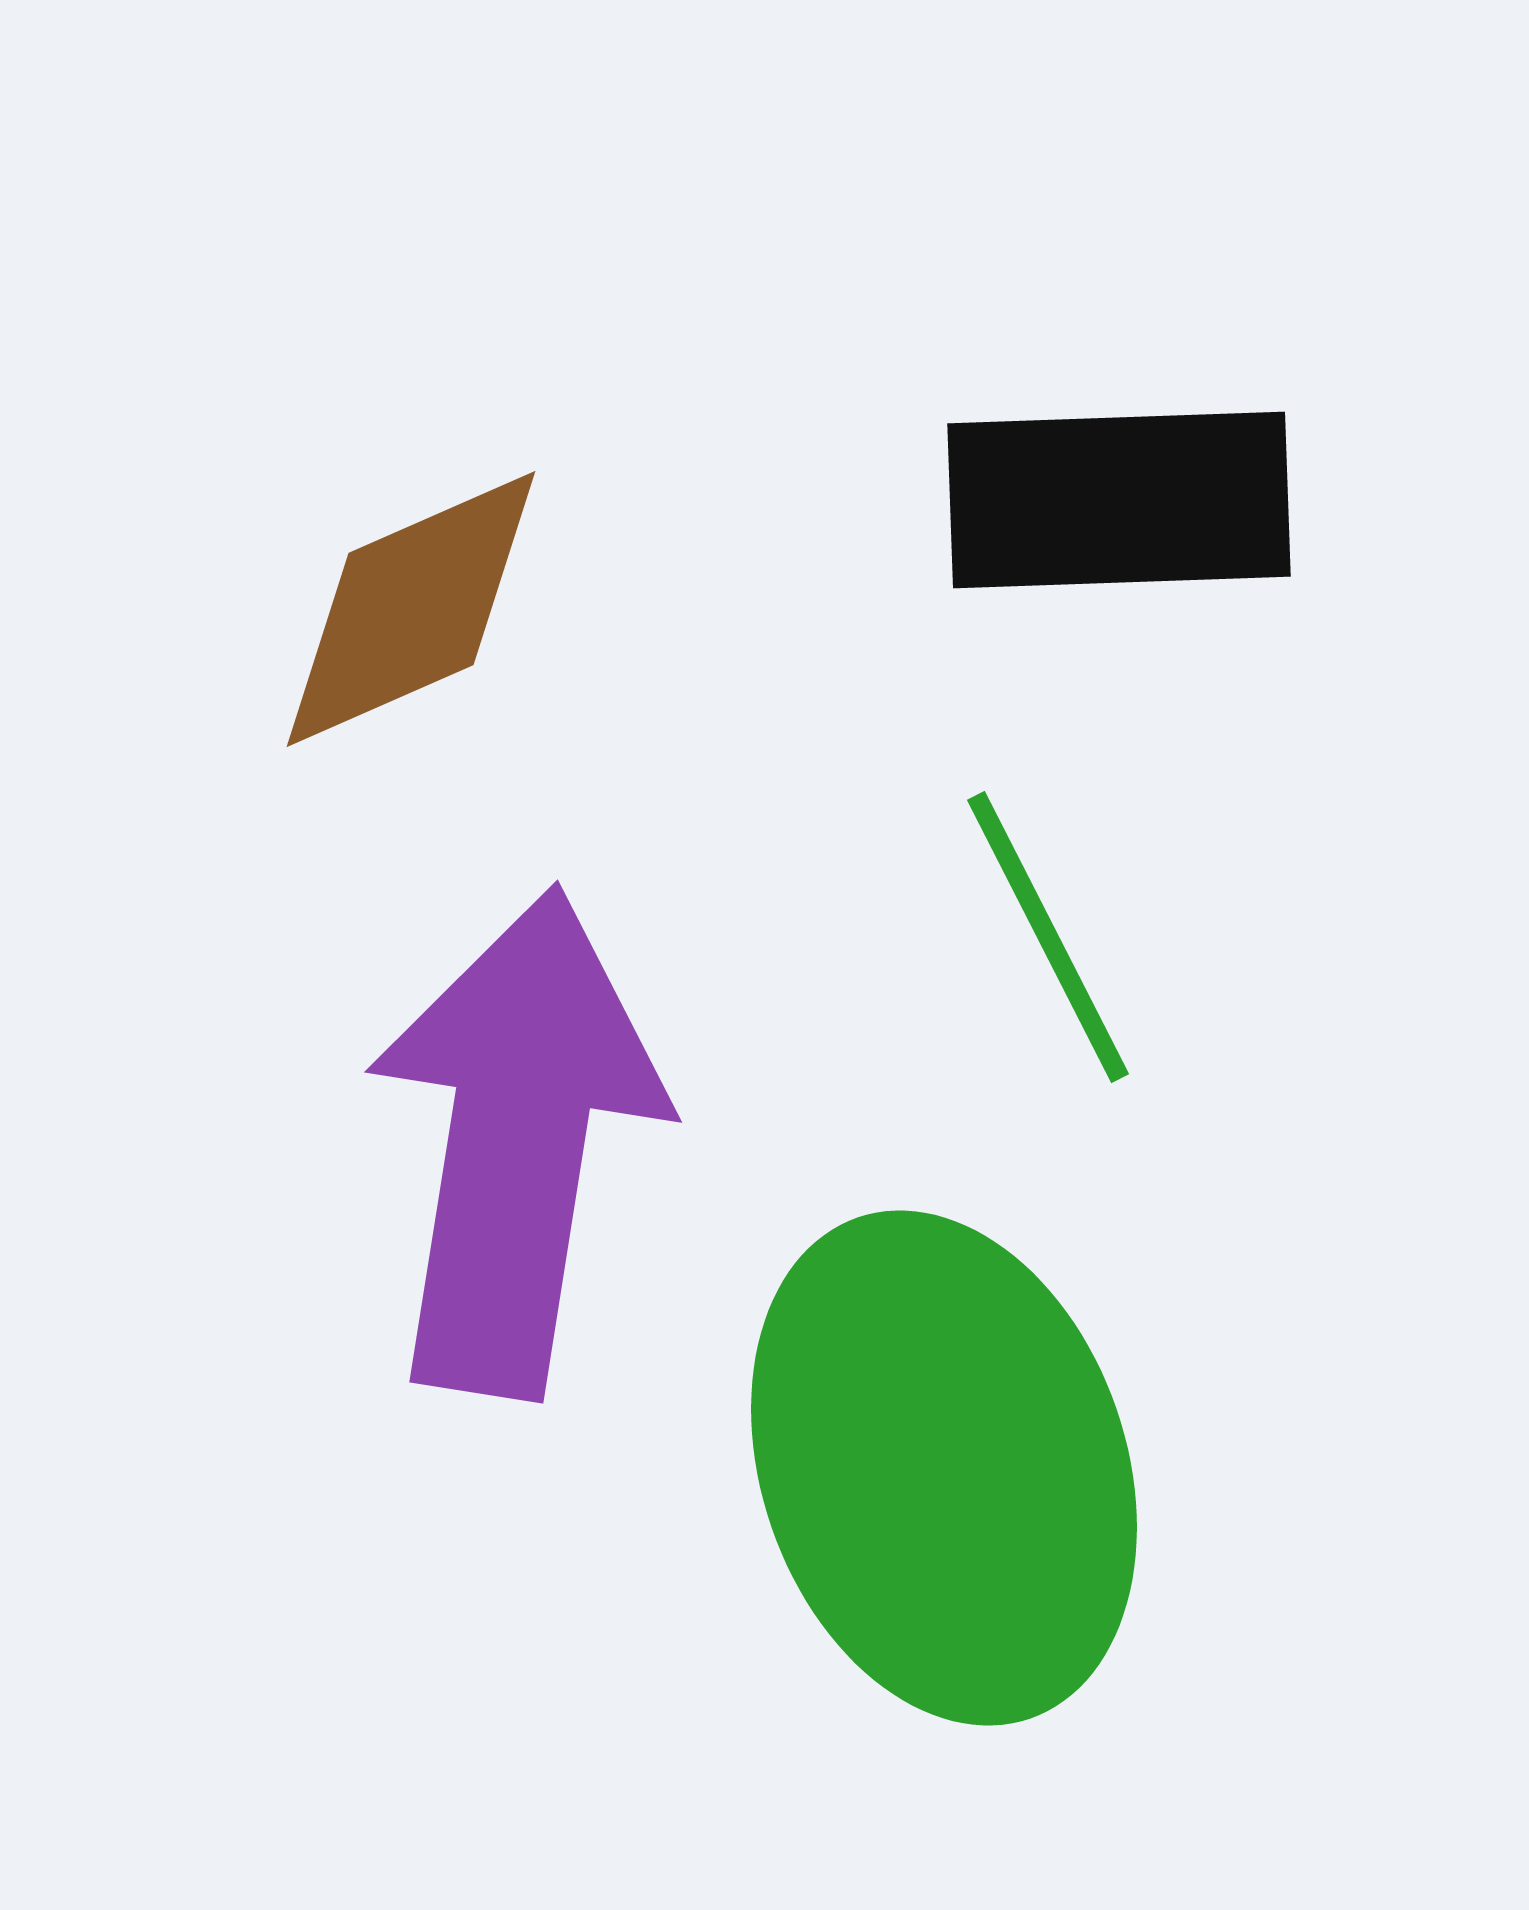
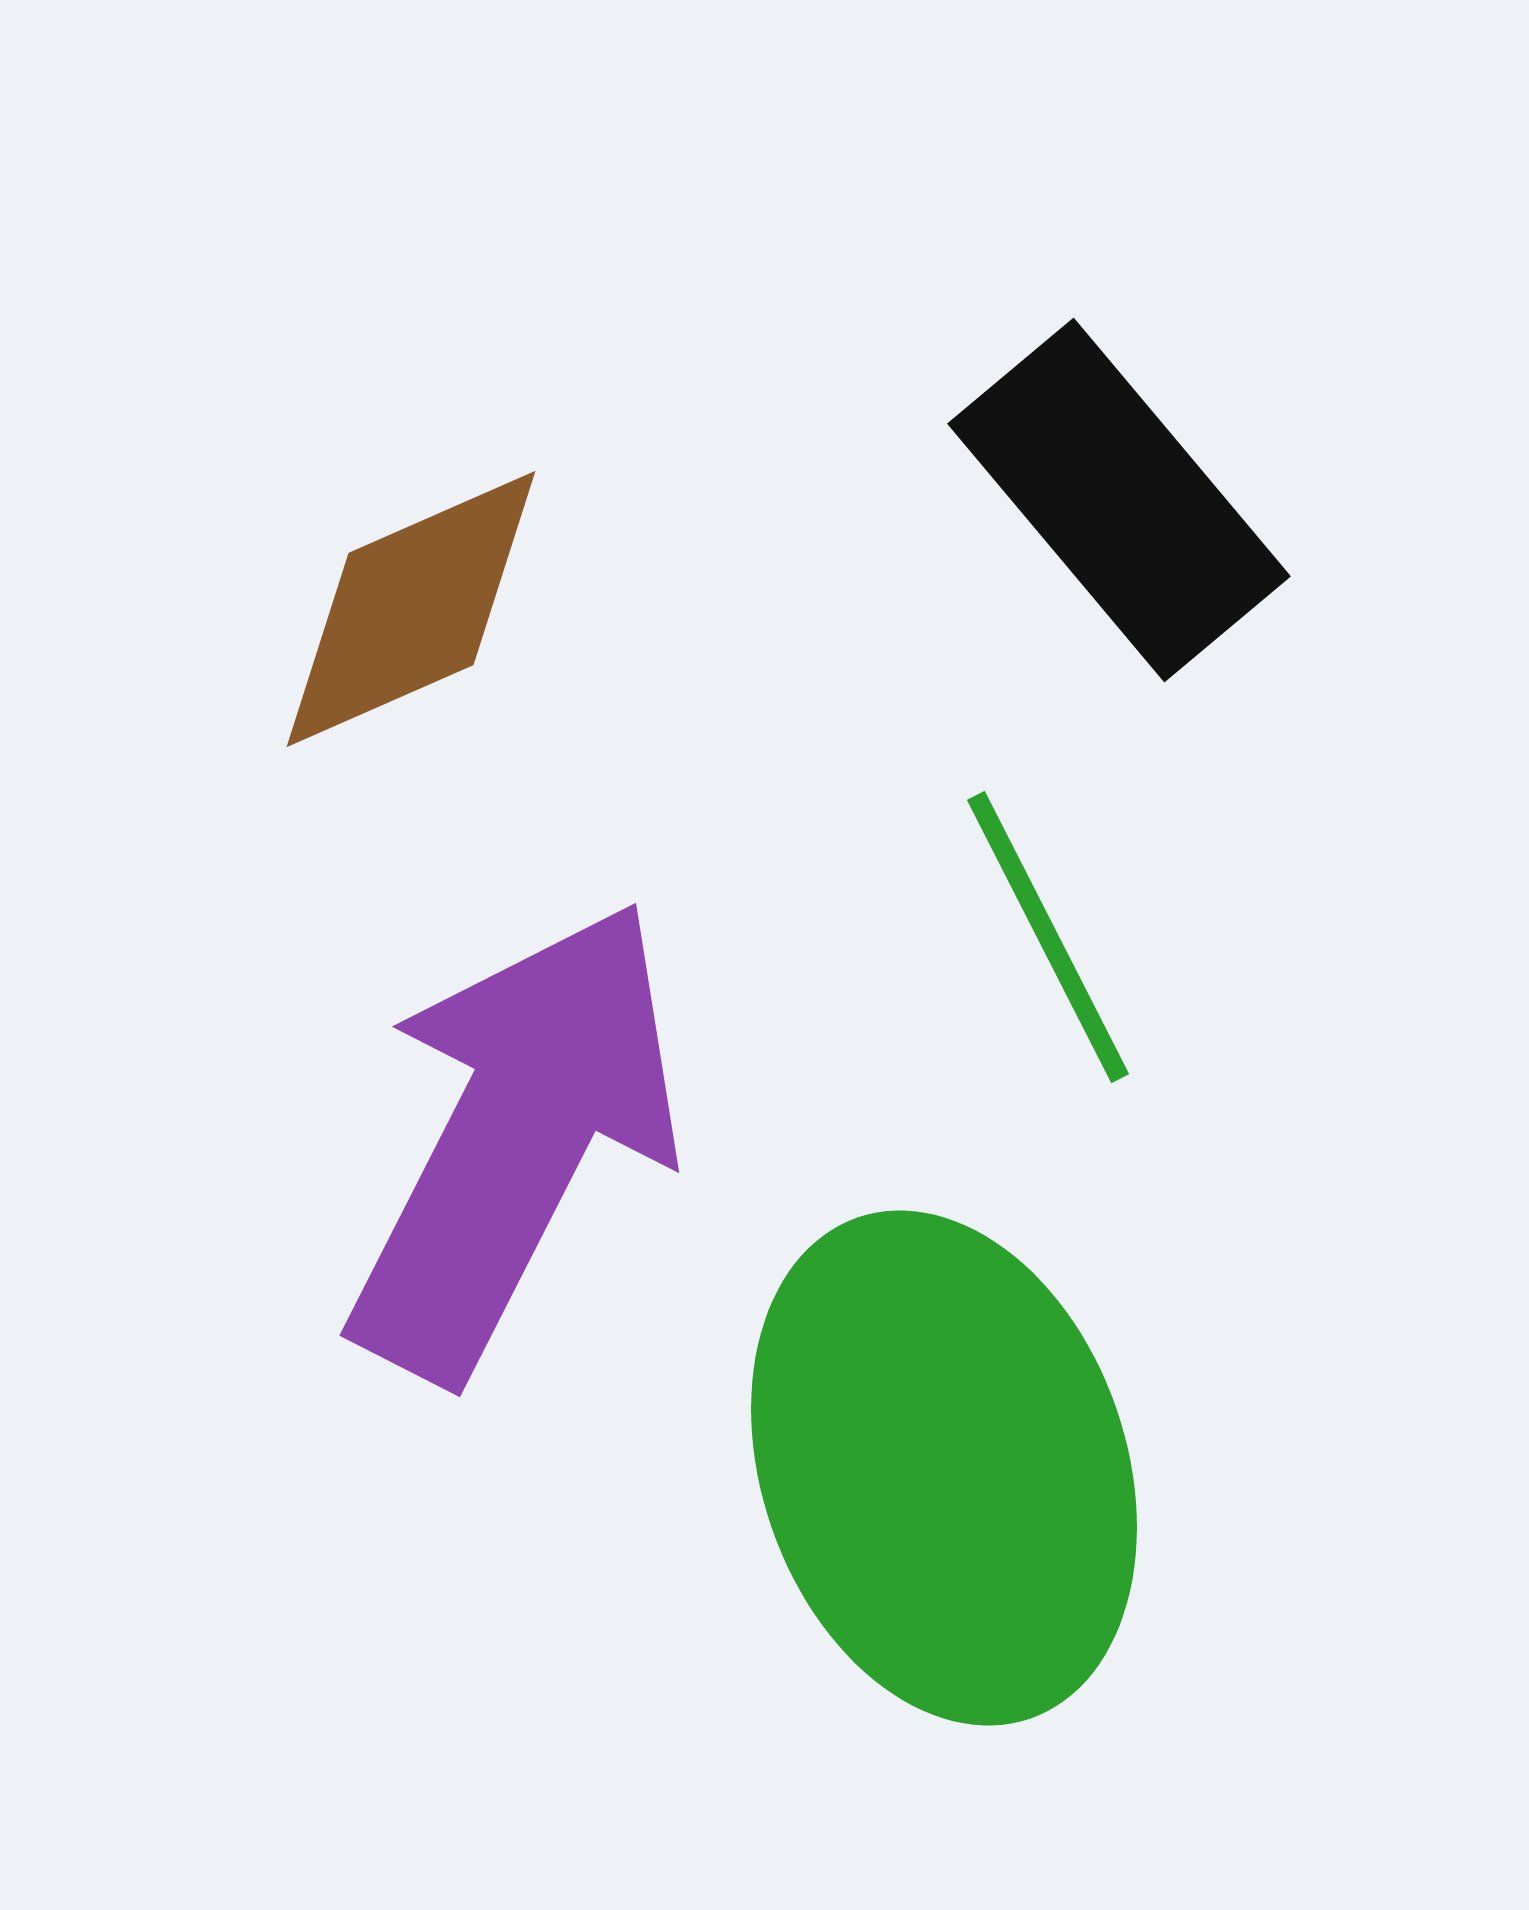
black rectangle: rotated 52 degrees clockwise
purple arrow: moved 1 px left, 2 px up; rotated 18 degrees clockwise
